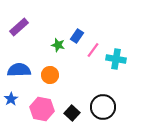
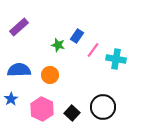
pink hexagon: rotated 15 degrees clockwise
